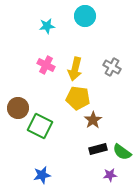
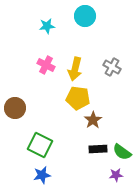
brown circle: moved 3 px left
green square: moved 19 px down
black rectangle: rotated 12 degrees clockwise
purple star: moved 6 px right
